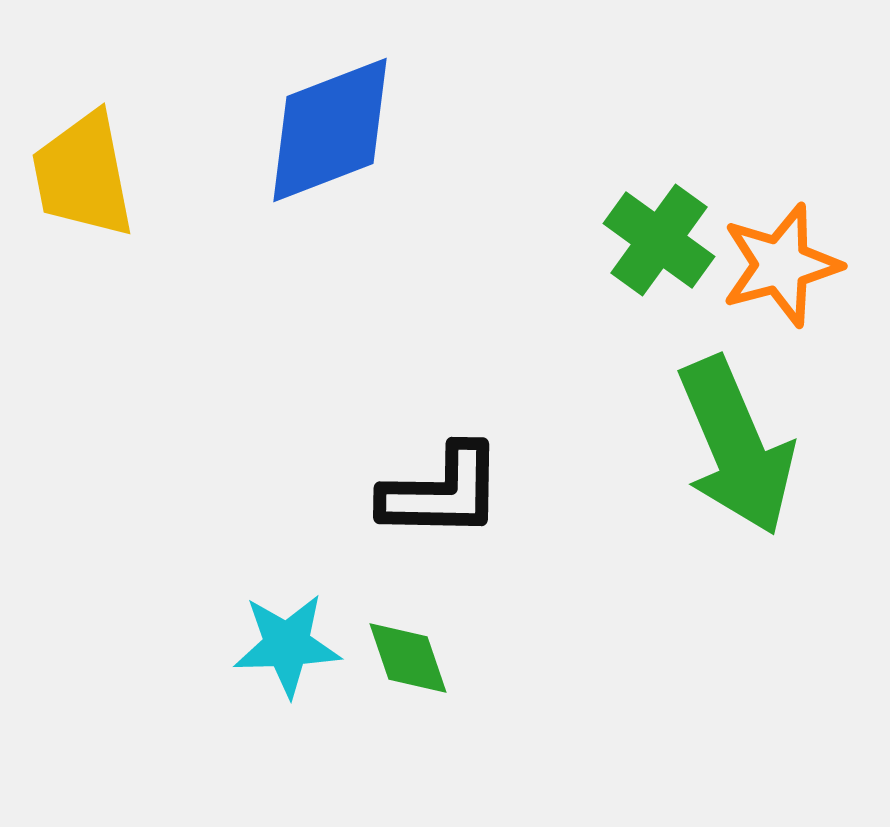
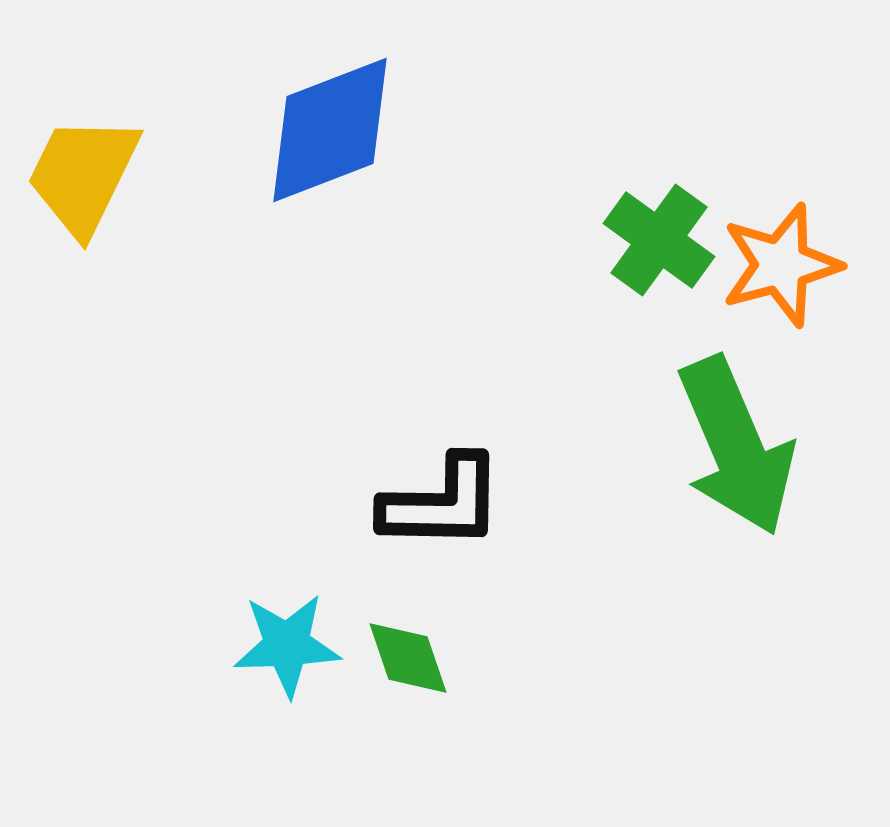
yellow trapezoid: rotated 37 degrees clockwise
black L-shape: moved 11 px down
